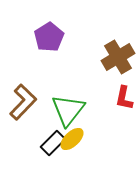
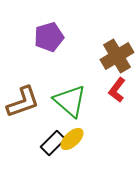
purple pentagon: rotated 16 degrees clockwise
brown cross: moved 1 px left, 1 px up
red L-shape: moved 7 px left, 8 px up; rotated 25 degrees clockwise
brown L-shape: rotated 27 degrees clockwise
green triangle: moved 2 px right, 9 px up; rotated 27 degrees counterclockwise
